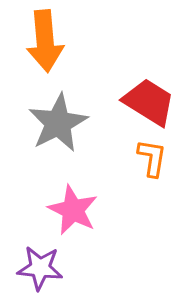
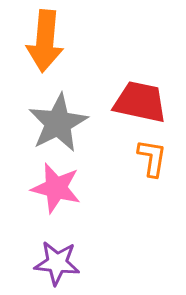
orange arrow: rotated 10 degrees clockwise
red trapezoid: moved 9 px left; rotated 20 degrees counterclockwise
pink star: moved 17 px left, 22 px up; rotated 12 degrees counterclockwise
purple star: moved 17 px right, 5 px up
